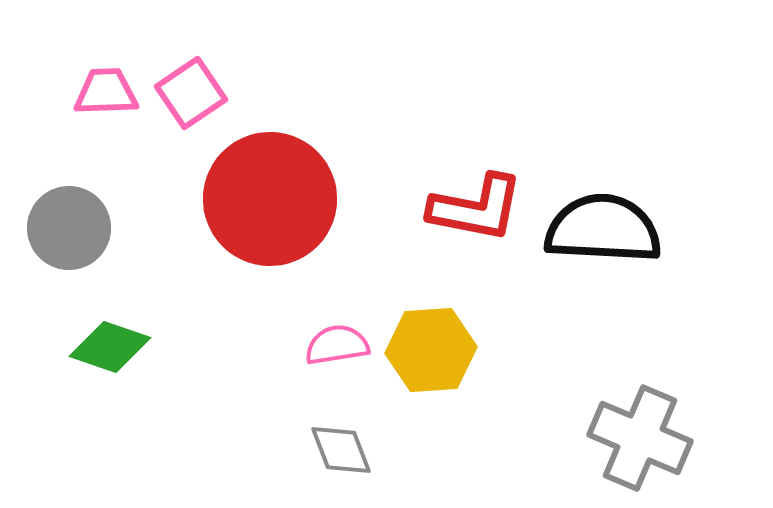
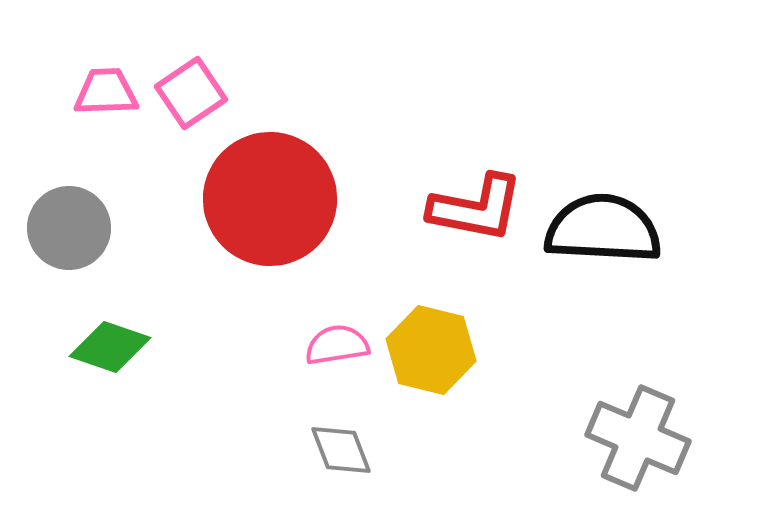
yellow hexagon: rotated 18 degrees clockwise
gray cross: moved 2 px left
